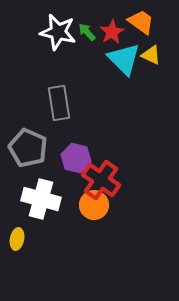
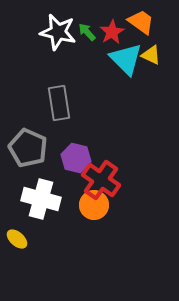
cyan triangle: moved 2 px right
yellow ellipse: rotated 60 degrees counterclockwise
